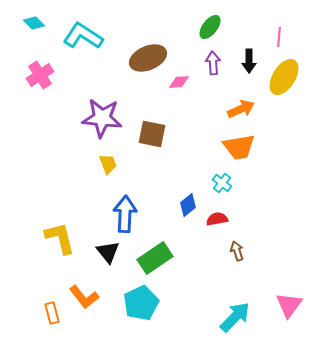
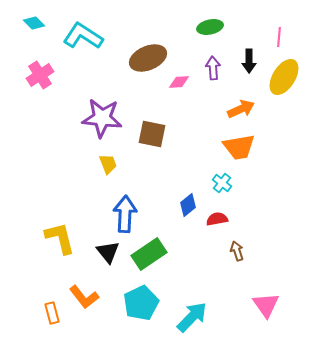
green ellipse: rotated 40 degrees clockwise
purple arrow: moved 5 px down
green rectangle: moved 6 px left, 4 px up
pink triangle: moved 23 px left; rotated 12 degrees counterclockwise
cyan arrow: moved 43 px left
